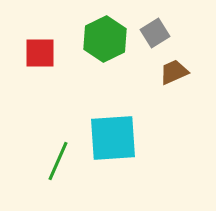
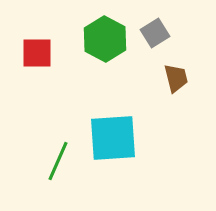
green hexagon: rotated 6 degrees counterclockwise
red square: moved 3 px left
brown trapezoid: moved 2 px right, 6 px down; rotated 100 degrees clockwise
